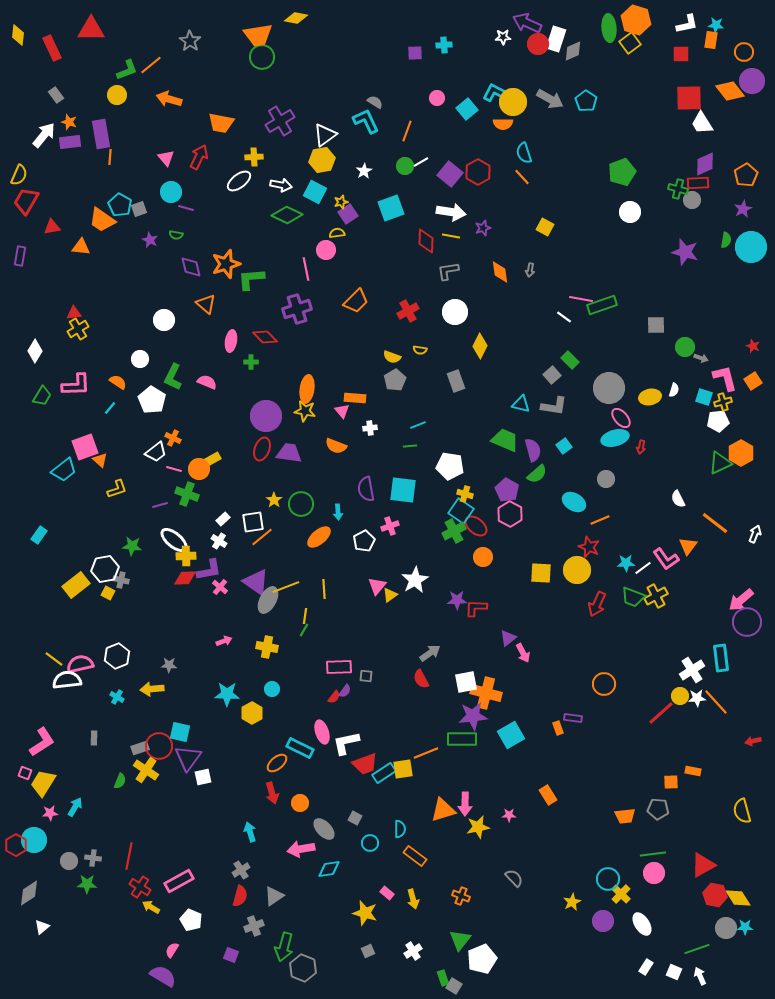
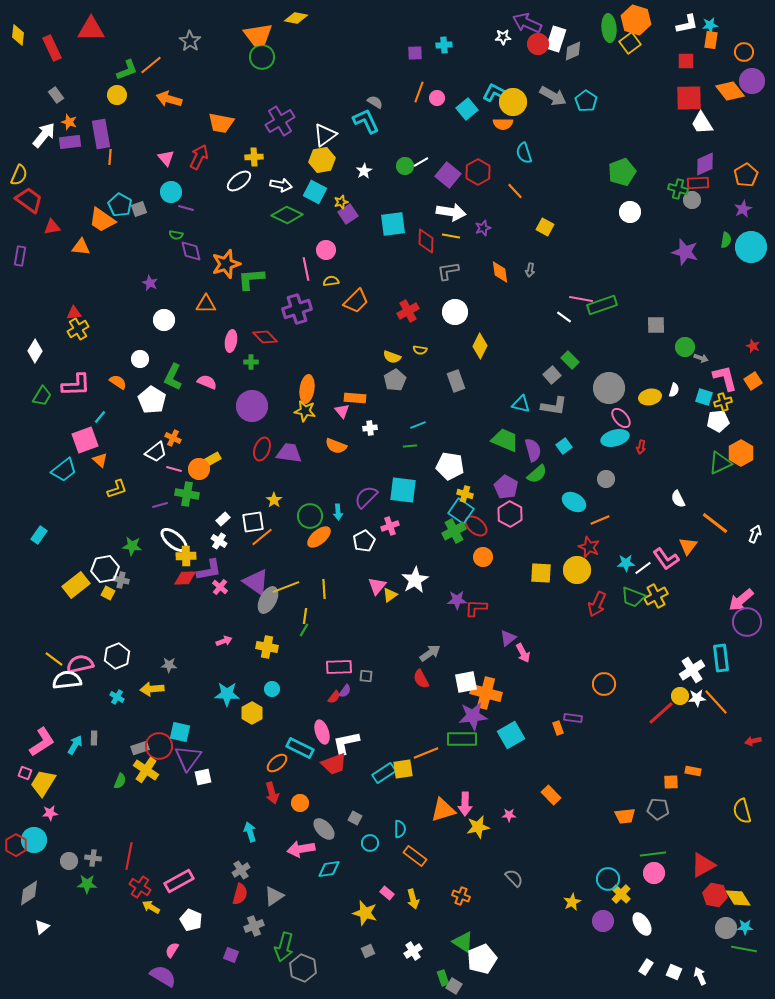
cyan star at (716, 25): moved 6 px left; rotated 14 degrees counterclockwise
red square at (681, 54): moved 5 px right, 7 px down
gray arrow at (550, 99): moved 3 px right, 3 px up
orange line at (407, 131): moved 12 px right, 39 px up
purple square at (450, 174): moved 2 px left, 1 px down
orange line at (522, 177): moved 7 px left, 14 px down
red trapezoid at (26, 201): moved 3 px right, 1 px up; rotated 96 degrees clockwise
cyan square at (391, 208): moved 2 px right, 16 px down; rotated 12 degrees clockwise
yellow semicircle at (337, 233): moved 6 px left, 48 px down
purple star at (150, 240): moved 43 px down
purple diamond at (191, 267): moved 16 px up
orange triangle at (206, 304): rotated 40 degrees counterclockwise
cyan line at (110, 408): moved 10 px left, 9 px down
purple circle at (266, 416): moved 14 px left, 10 px up
pink square at (85, 447): moved 7 px up
purple semicircle at (366, 489): moved 8 px down; rotated 55 degrees clockwise
purple pentagon at (507, 490): moved 1 px left, 3 px up
green cross at (187, 494): rotated 10 degrees counterclockwise
green circle at (301, 504): moved 9 px right, 12 px down
red trapezoid at (365, 764): moved 31 px left
orange rectangle at (548, 795): moved 3 px right; rotated 12 degrees counterclockwise
cyan arrow at (75, 807): moved 62 px up
red semicircle at (240, 896): moved 2 px up
green triangle at (460, 940): moved 3 px right, 2 px down; rotated 35 degrees counterclockwise
green line at (697, 949): moved 47 px right; rotated 30 degrees clockwise
